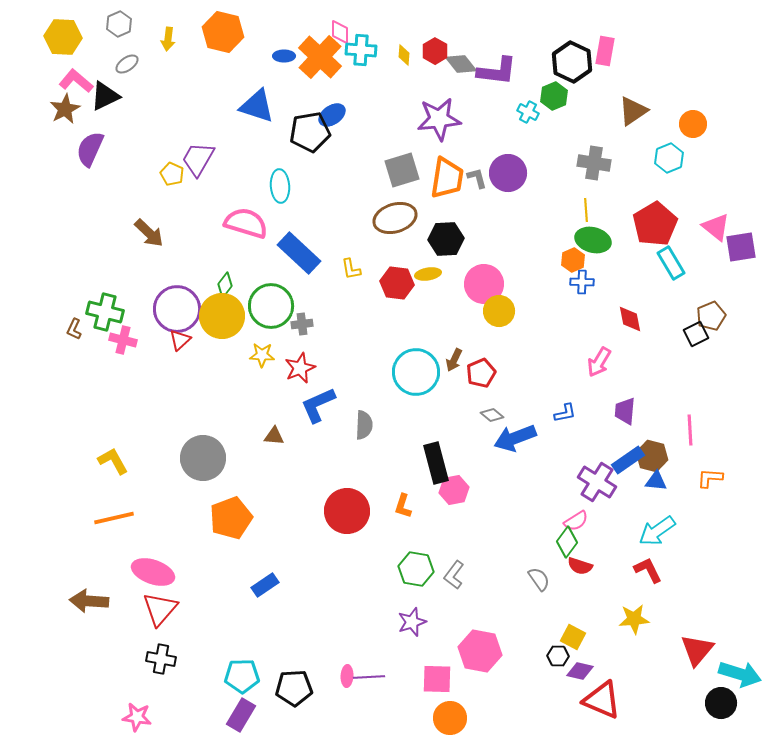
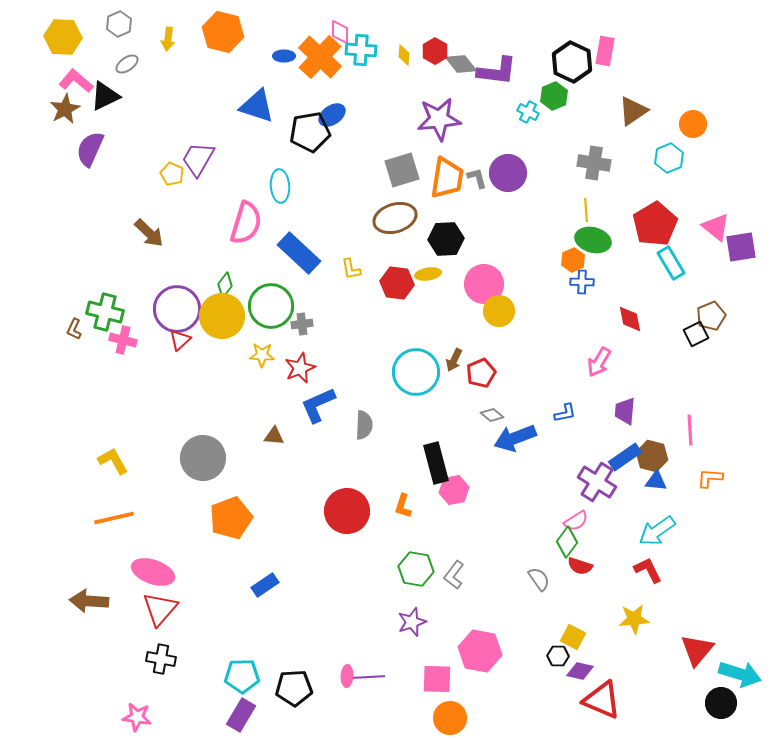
pink semicircle at (246, 223): rotated 90 degrees clockwise
blue rectangle at (628, 460): moved 3 px left, 3 px up
